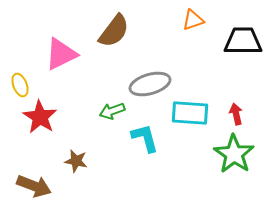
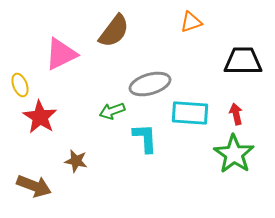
orange triangle: moved 2 px left, 2 px down
black trapezoid: moved 20 px down
cyan L-shape: rotated 12 degrees clockwise
